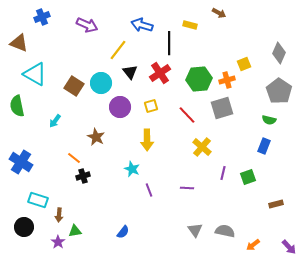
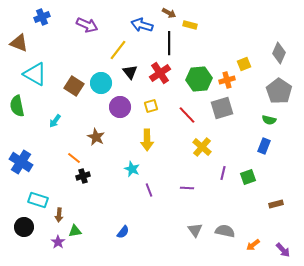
brown arrow at (219, 13): moved 50 px left
purple arrow at (289, 247): moved 6 px left, 3 px down
